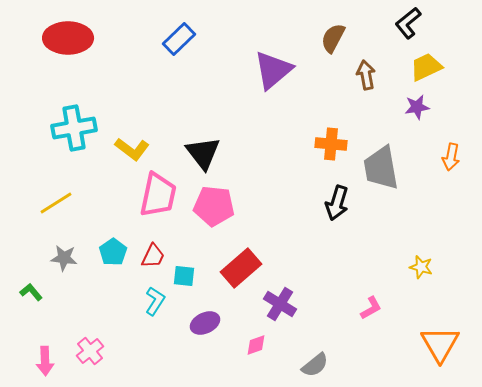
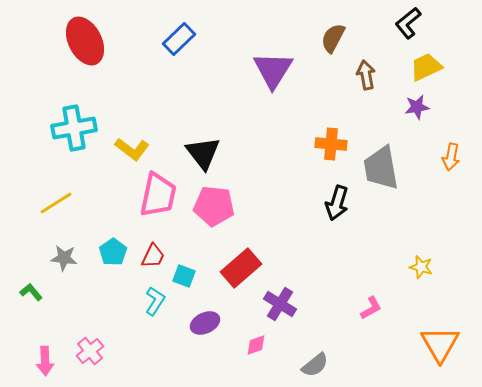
red ellipse: moved 17 px right, 3 px down; rotated 63 degrees clockwise
purple triangle: rotated 18 degrees counterclockwise
cyan square: rotated 15 degrees clockwise
